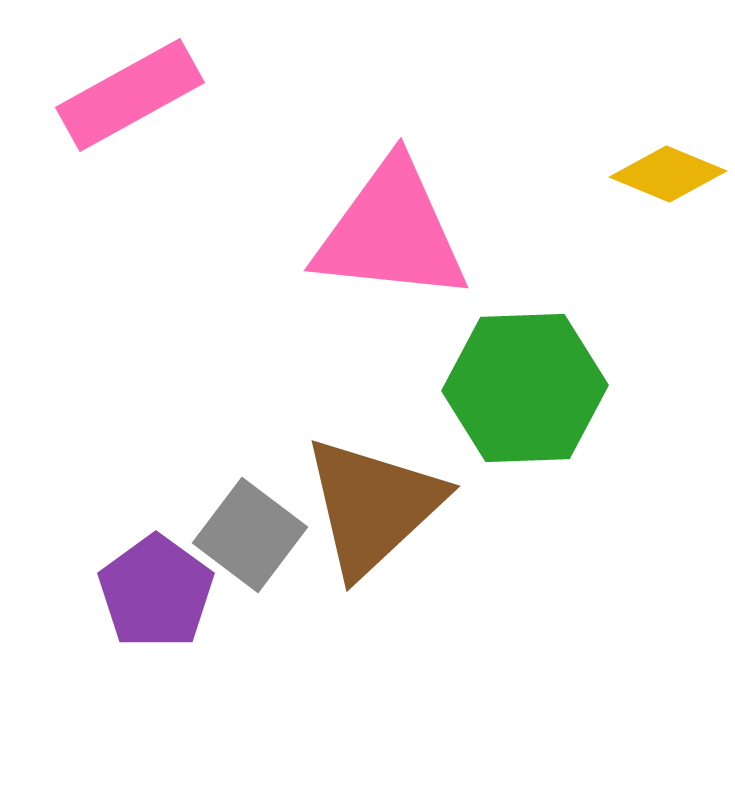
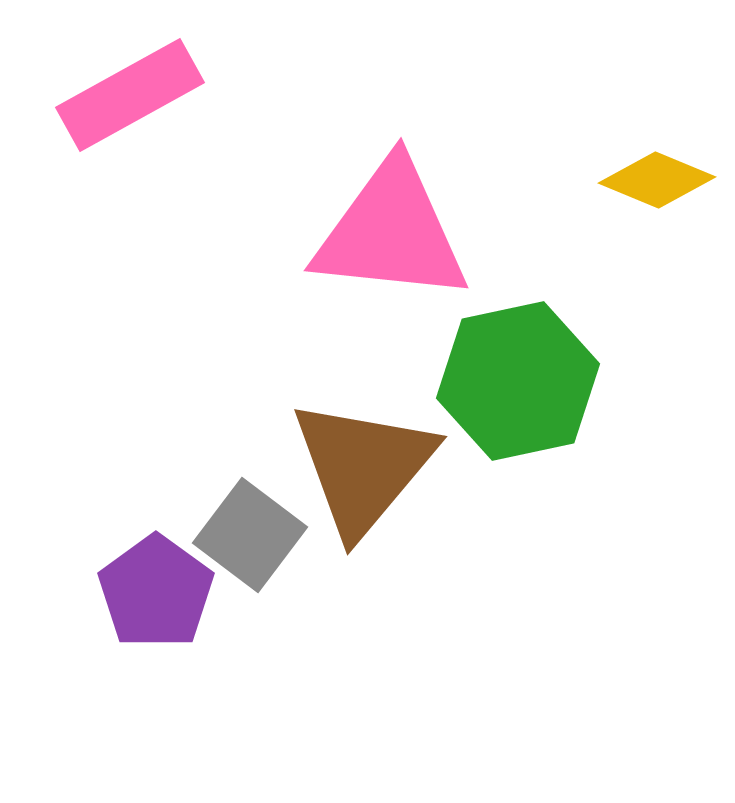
yellow diamond: moved 11 px left, 6 px down
green hexagon: moved 7 px left, 7 px up; rotated 10 degrees counterclockwise
brown triangle: moved 10 px left, 39 px up; rotated 7 degrees counterclockwise
